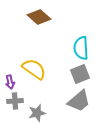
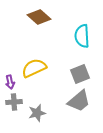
cyan semicircle: moved 1 px right, 12 px up
yellow semicircle: moved 1 px up; rotated 60 degrees counterclockwise
gray cross: moved 1 px left, 1 px down
